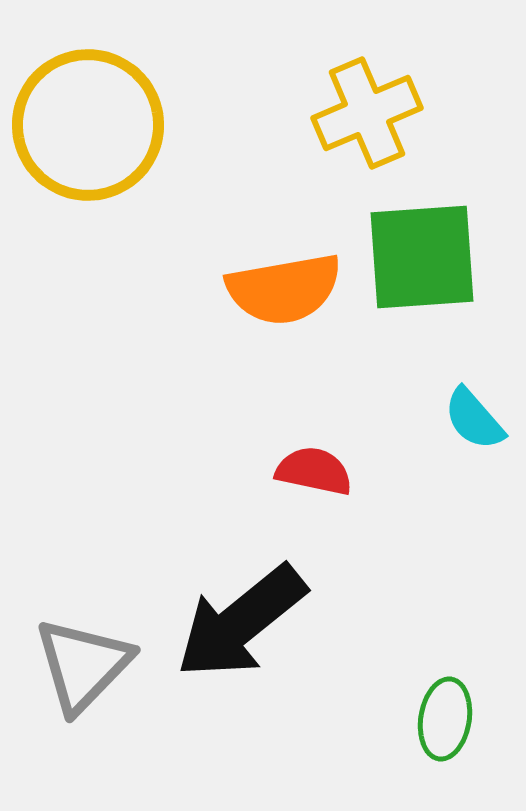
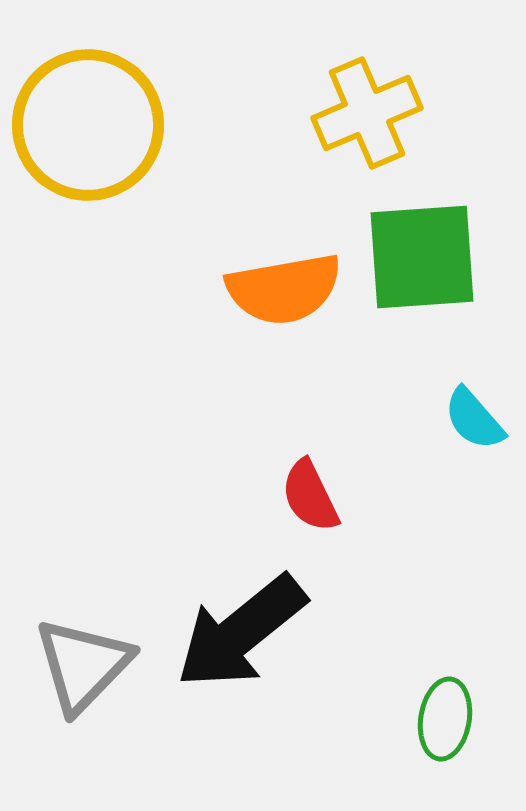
red semicircle: moved 4 px left, 25 px down; rotated 128 degrees counterclockwise
black arrow: moved 10 px down
